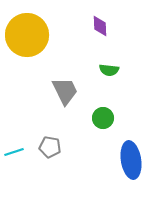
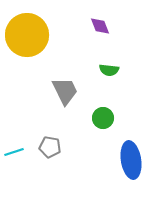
purple diamond: rotated 20 degrees counterclockwise
